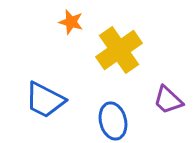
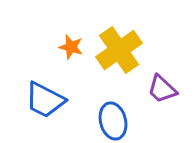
orange star: moved 25 px down
purple trapezoid: moved 6 px left, 11 px up
